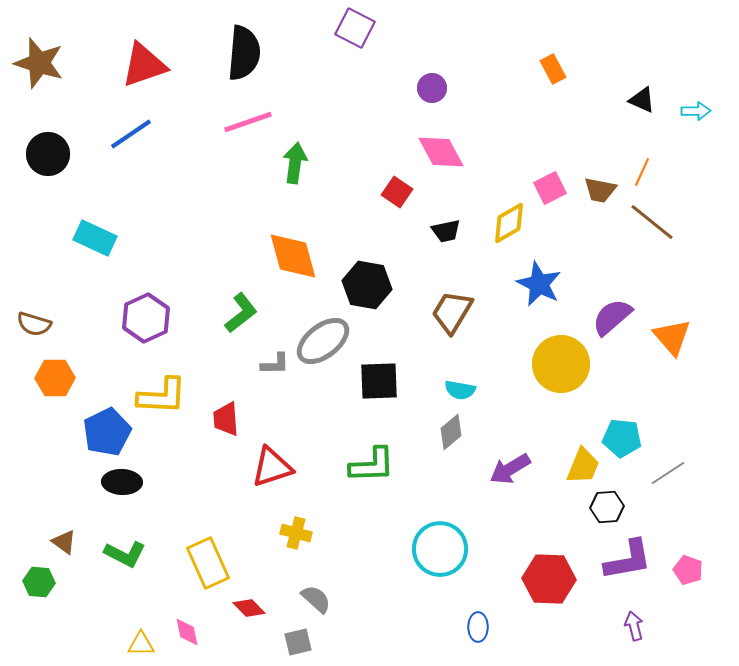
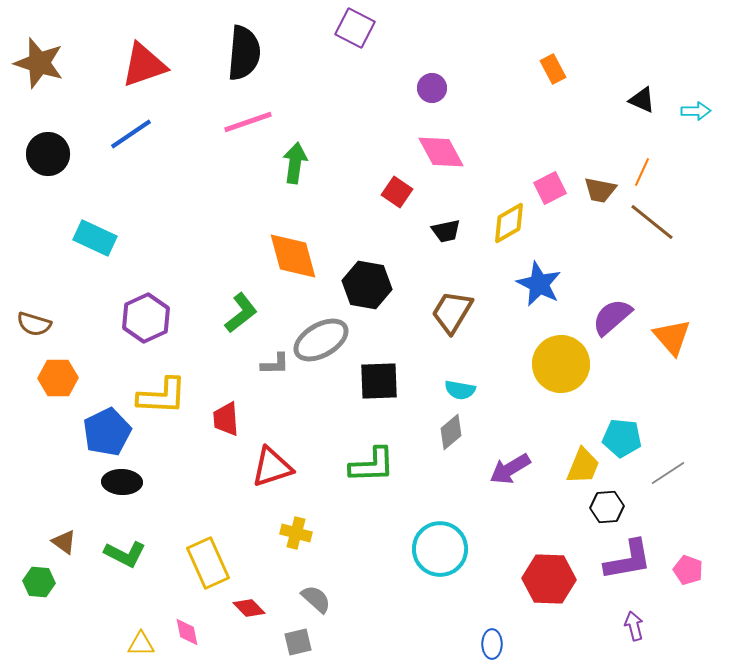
gray ellipse at (323, 341): moved 2 px left, 1 px up; rotated 8 degrees clockwise
orange hexagon at (55, 378): moved 3 px right
blue ellipse at (478, 627): moved 14 px right, 17 px down
